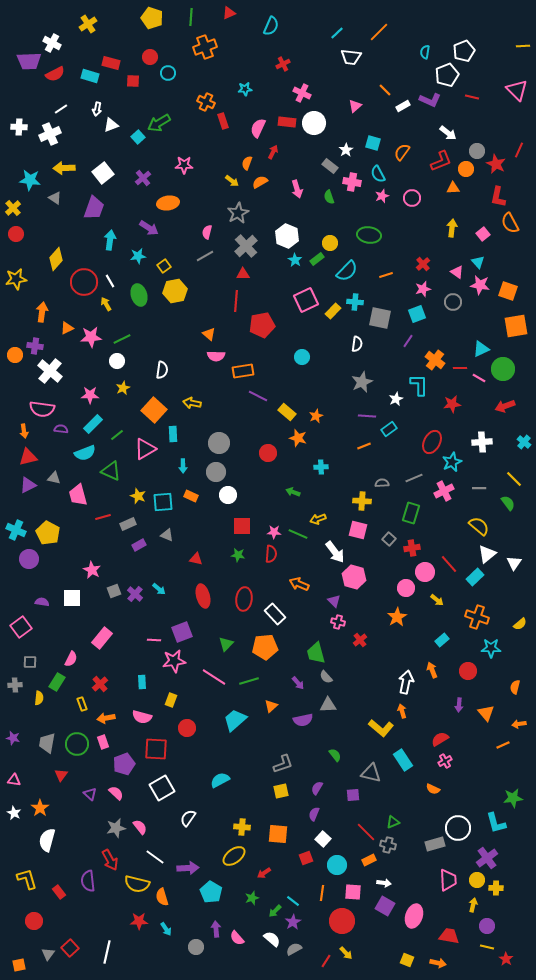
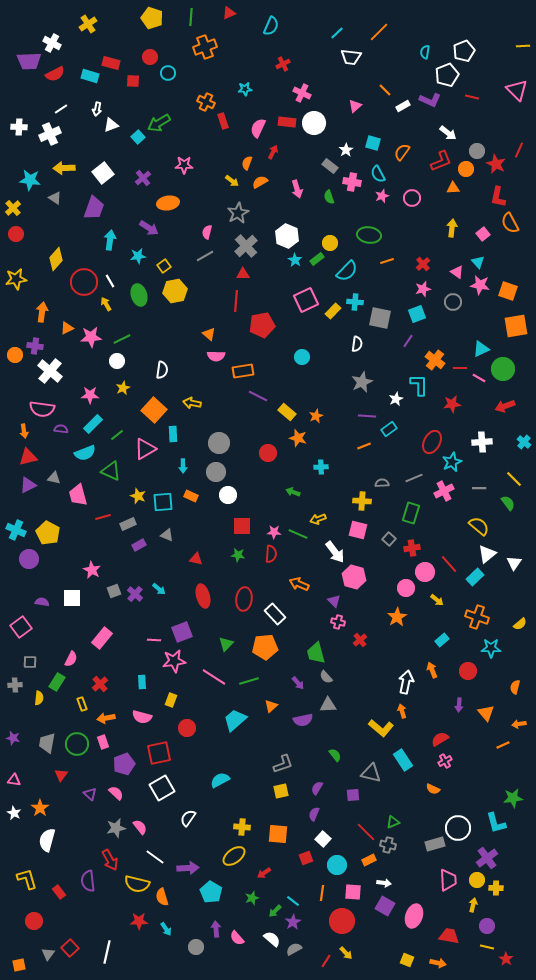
orange line at (386, 275): moved 1 px right, 14 px up
red square at (156, 749): moved 3 px right, 4 px down; rotated 15 degrees counterclockwise
